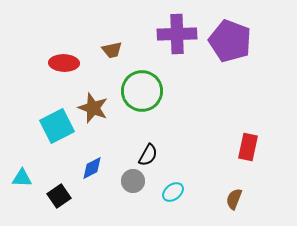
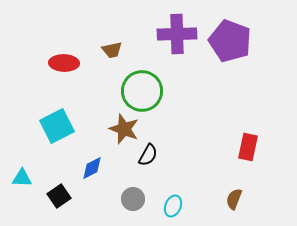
brown star: moved 31 px right, 21 px down
gray circle: moved 18 px down
cyan ellipse: moved 14 px down; rotated 30 degrees counterclockwise
